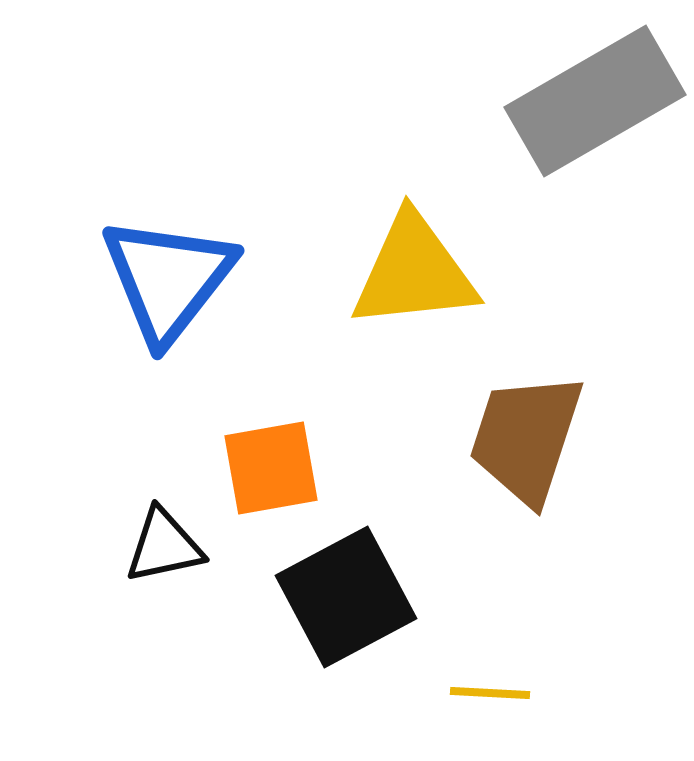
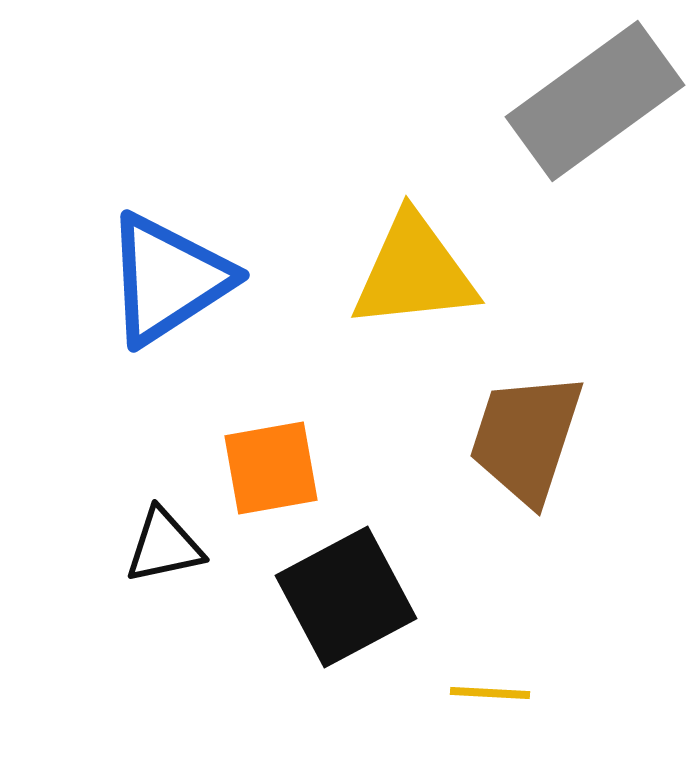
gray rectangle: rotated 6 degrees counterclockwise
blue triangle: rotated 19 degrees clockwise
